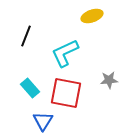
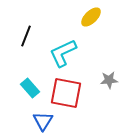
yellow ellipse: moved 1 px left, 1 px down; rotated 25 degrees counterclockwise
cyan L-shape: moved 2 px left
